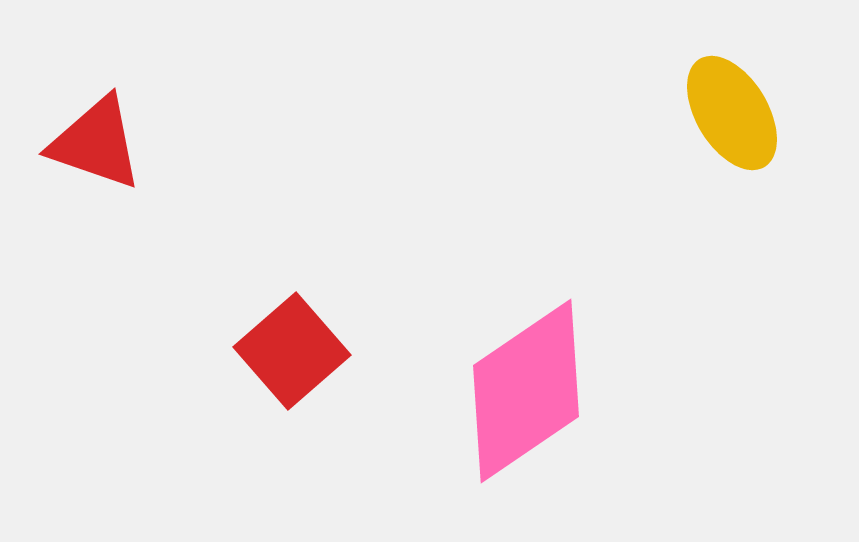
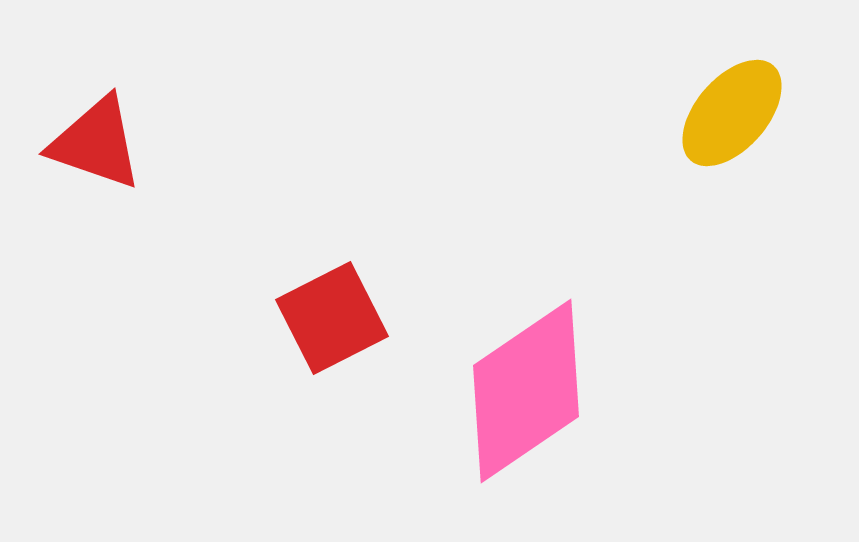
yellow ellipse: rotated 72 degrees clockwise
red square: moved 40 px right, 33 px up; rotated 14 degrees clockwise
